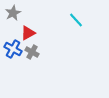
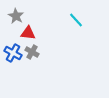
gray star: moved 3 px right, 3 px down; rotated 14 degrees counterclockwise
red triangle: rotated 35 degrees clockwise
blue cross: moved 4 px down
